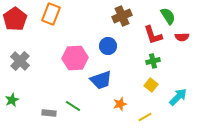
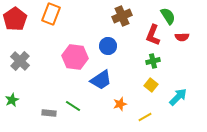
red L-shape: rotated 40 degrees clockwise
pink hexagon: moved 1 px up; rotated 10 degrees clockwise
blue trapezoid: rotated 15 degrees counterclockwise
